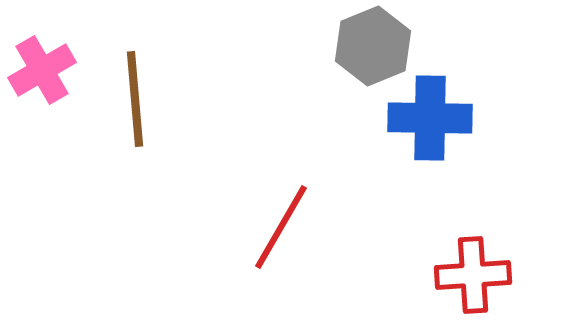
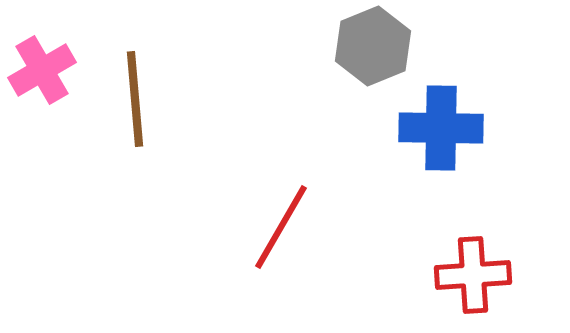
blue cross: moved 11 px right, 10 px down
